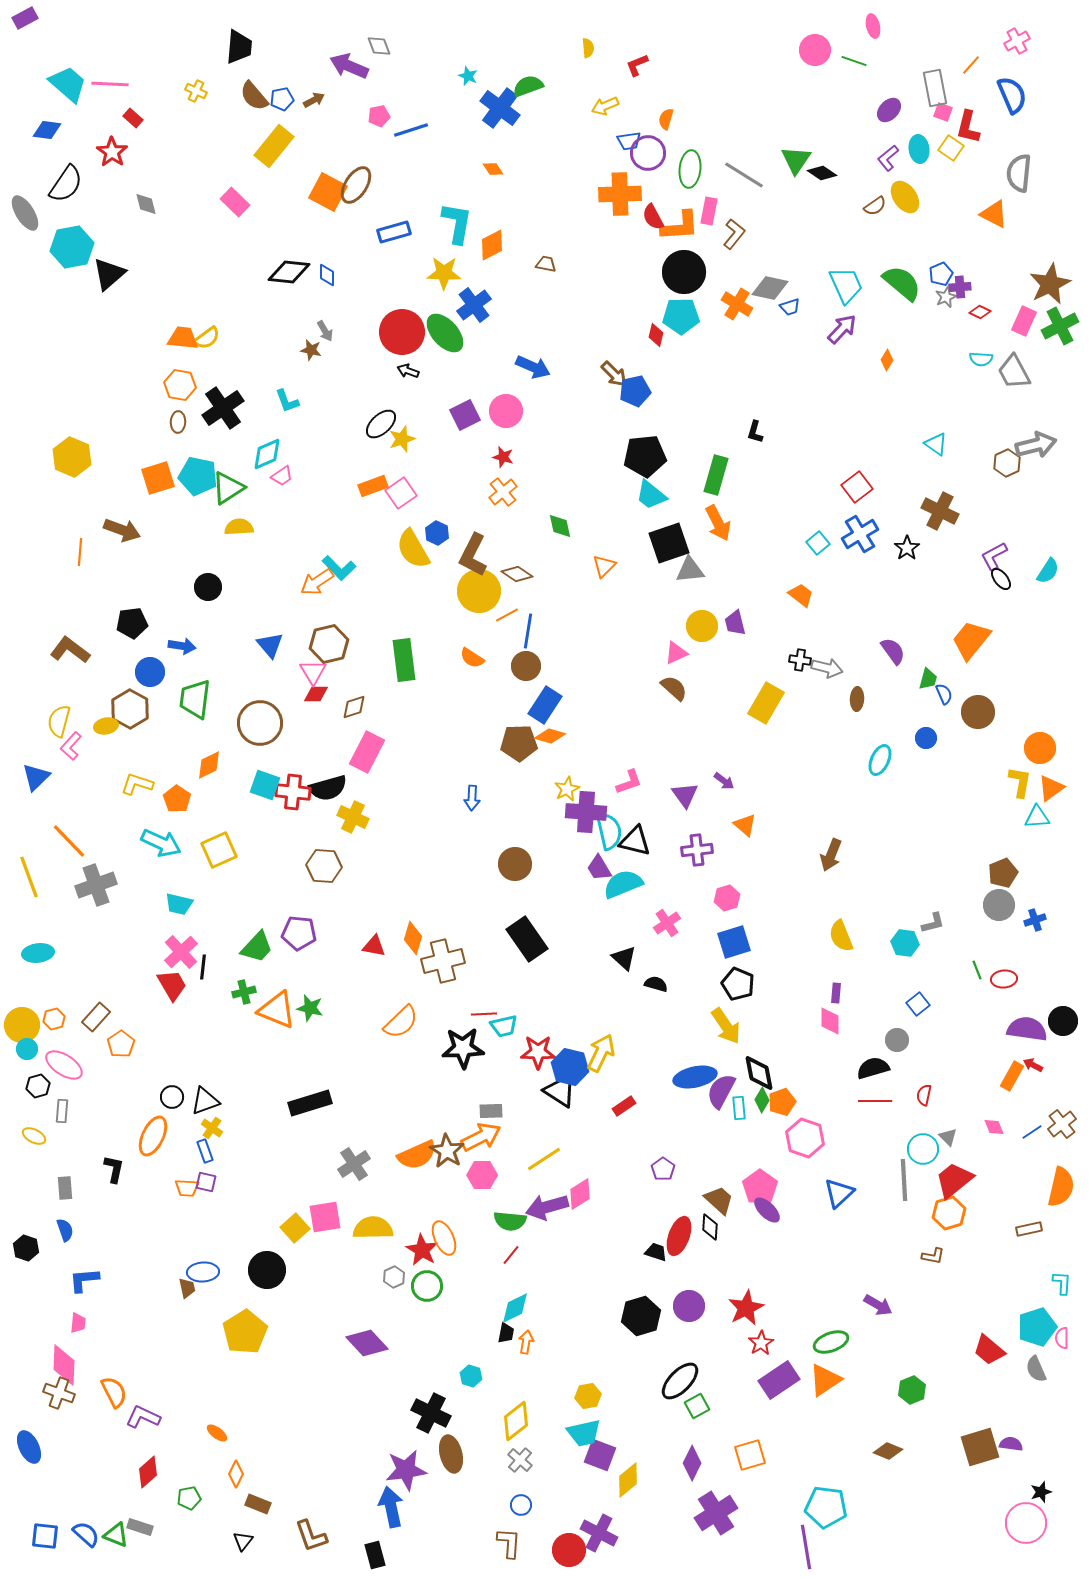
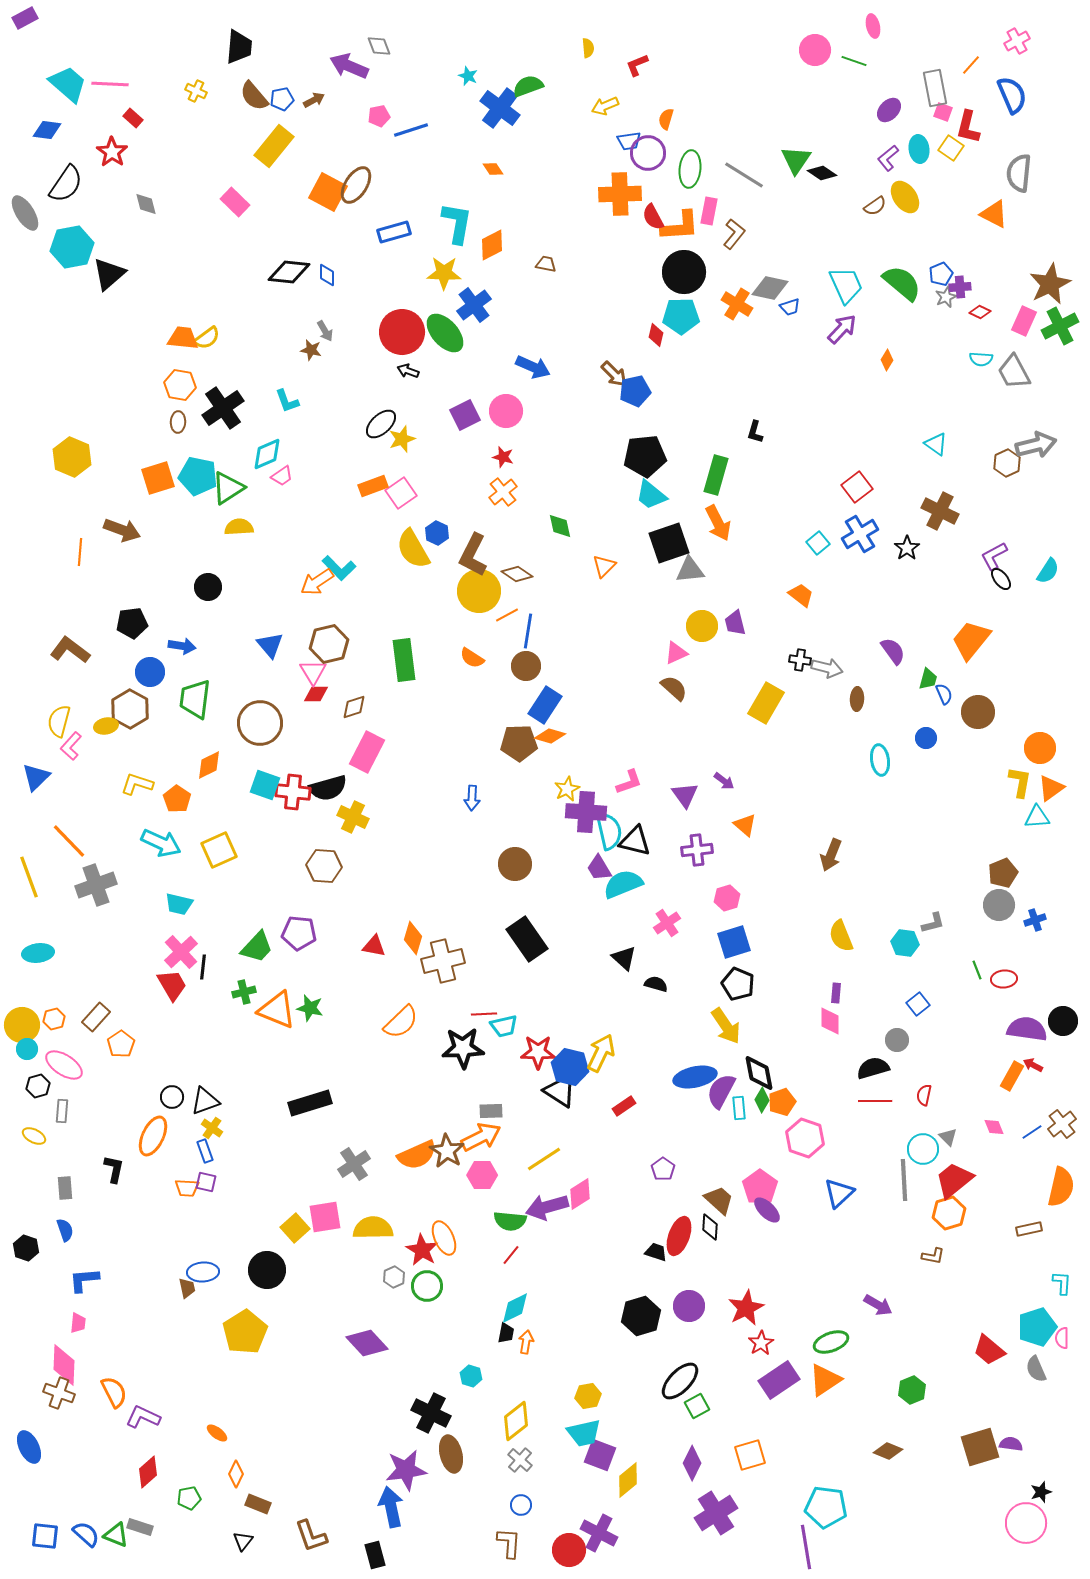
cyan ellipse at (880, 760): rotated 32 degrees counterclockwise
